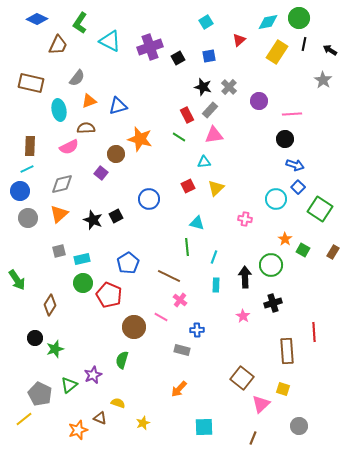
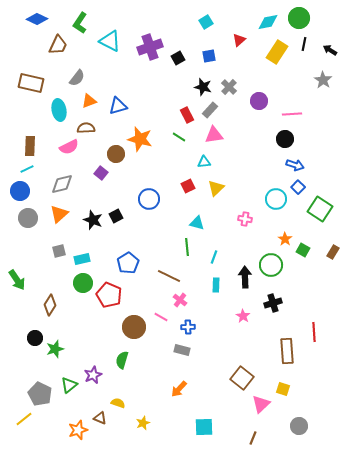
blue cross at (197, 330): moved 9 px left, 3 px up
